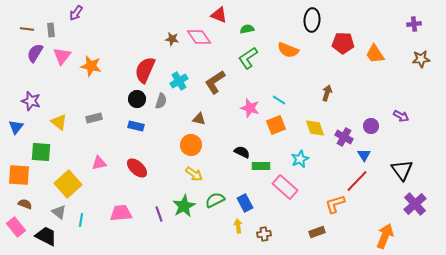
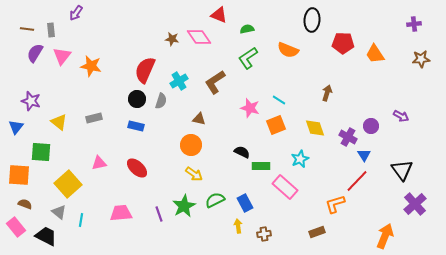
purple cross at (344, 137): moved 4 px right
